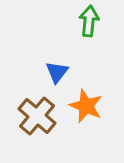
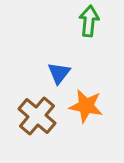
blue triangle: moved 2 px right, 1 px down
orange star: rotated 12 degrees counterclockwise
